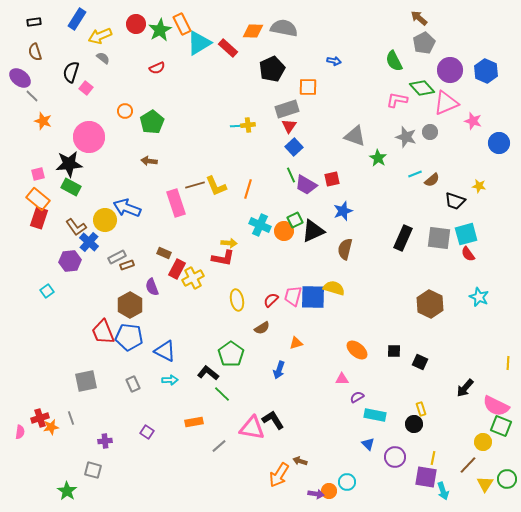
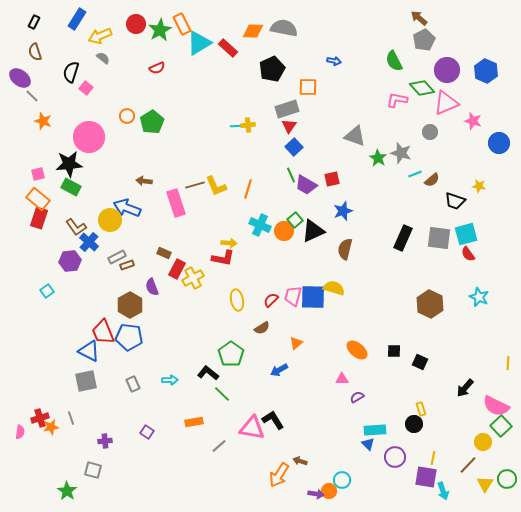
black rectangle at (34, 22): rotated 56 degrees counterclockwise
gray pentagon at (424, 43): moved 3 px up
purple circle at (450, 70): moved 3 px left
orange circle at (125, 111): moved 2 px right, 5 px down
gray star at (406, 137): moved 5 px left, 16 px down
brown arrow at (149, 161): moved 5 px left, 20 px down
yellow circle at (105, 220): moved 5 px right
green square at (295, 220): rotated 14 degrees counterclockwise
orange triangle at (296, 343): rotated 24 degrees counterclockwise
blue triangle at (165, 351): moved 76 px left
blue arrow at (279, 370): rotated 42 degrees clockwise
cyan rectangle at (375, 415): moved 15 px down; rotated 15 degrees counterclockwise
green square at (501, 426): rotated 25 degrees clockwise
cyan circle at (347, 482): moved 5 px left, 2 px up
